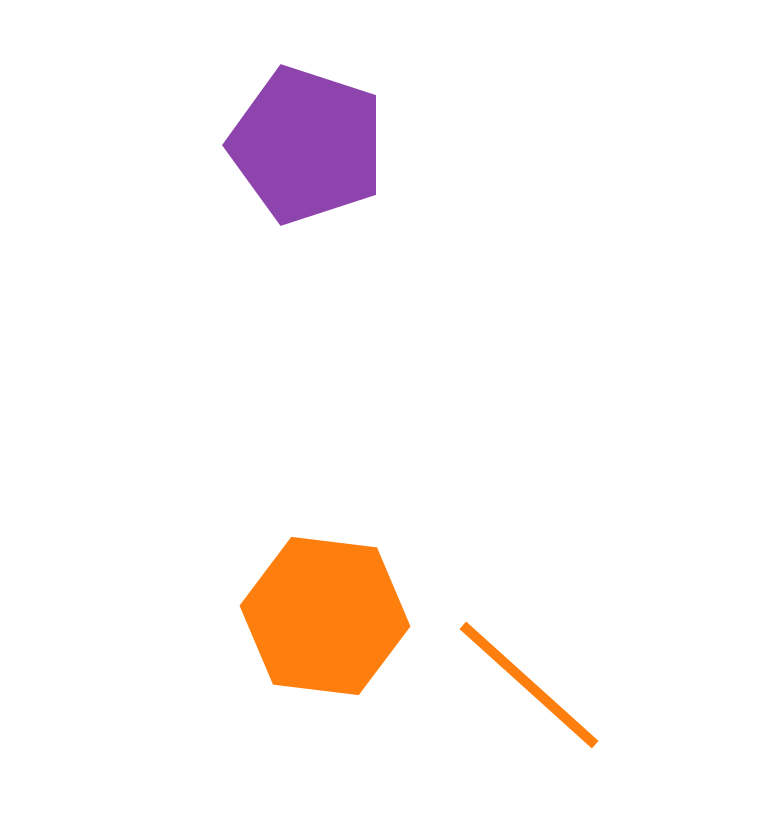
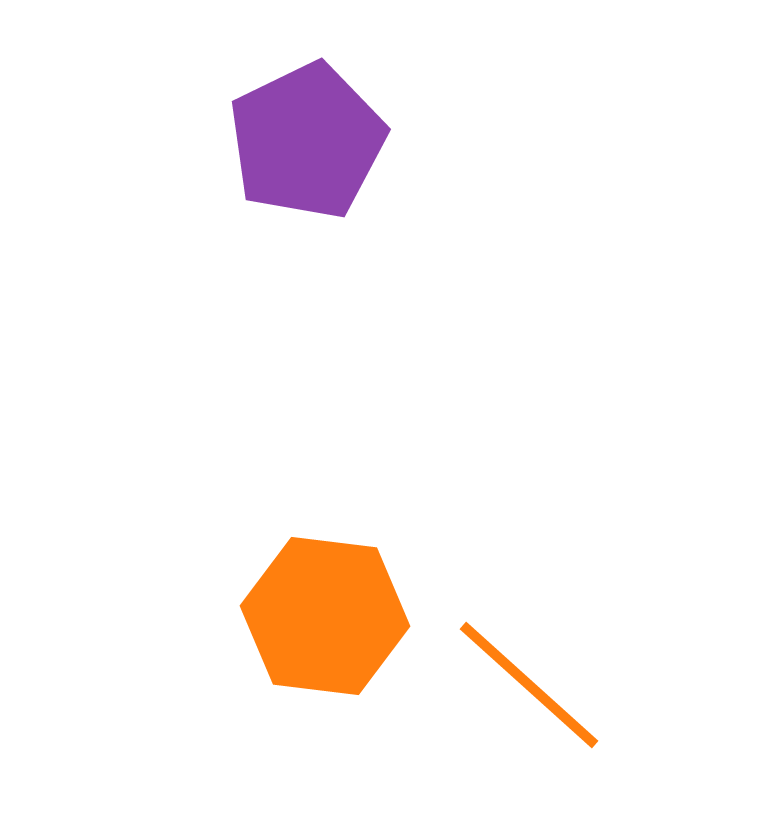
purple pentagon: moved 4 px up; rotated 28 degrees clockwise
